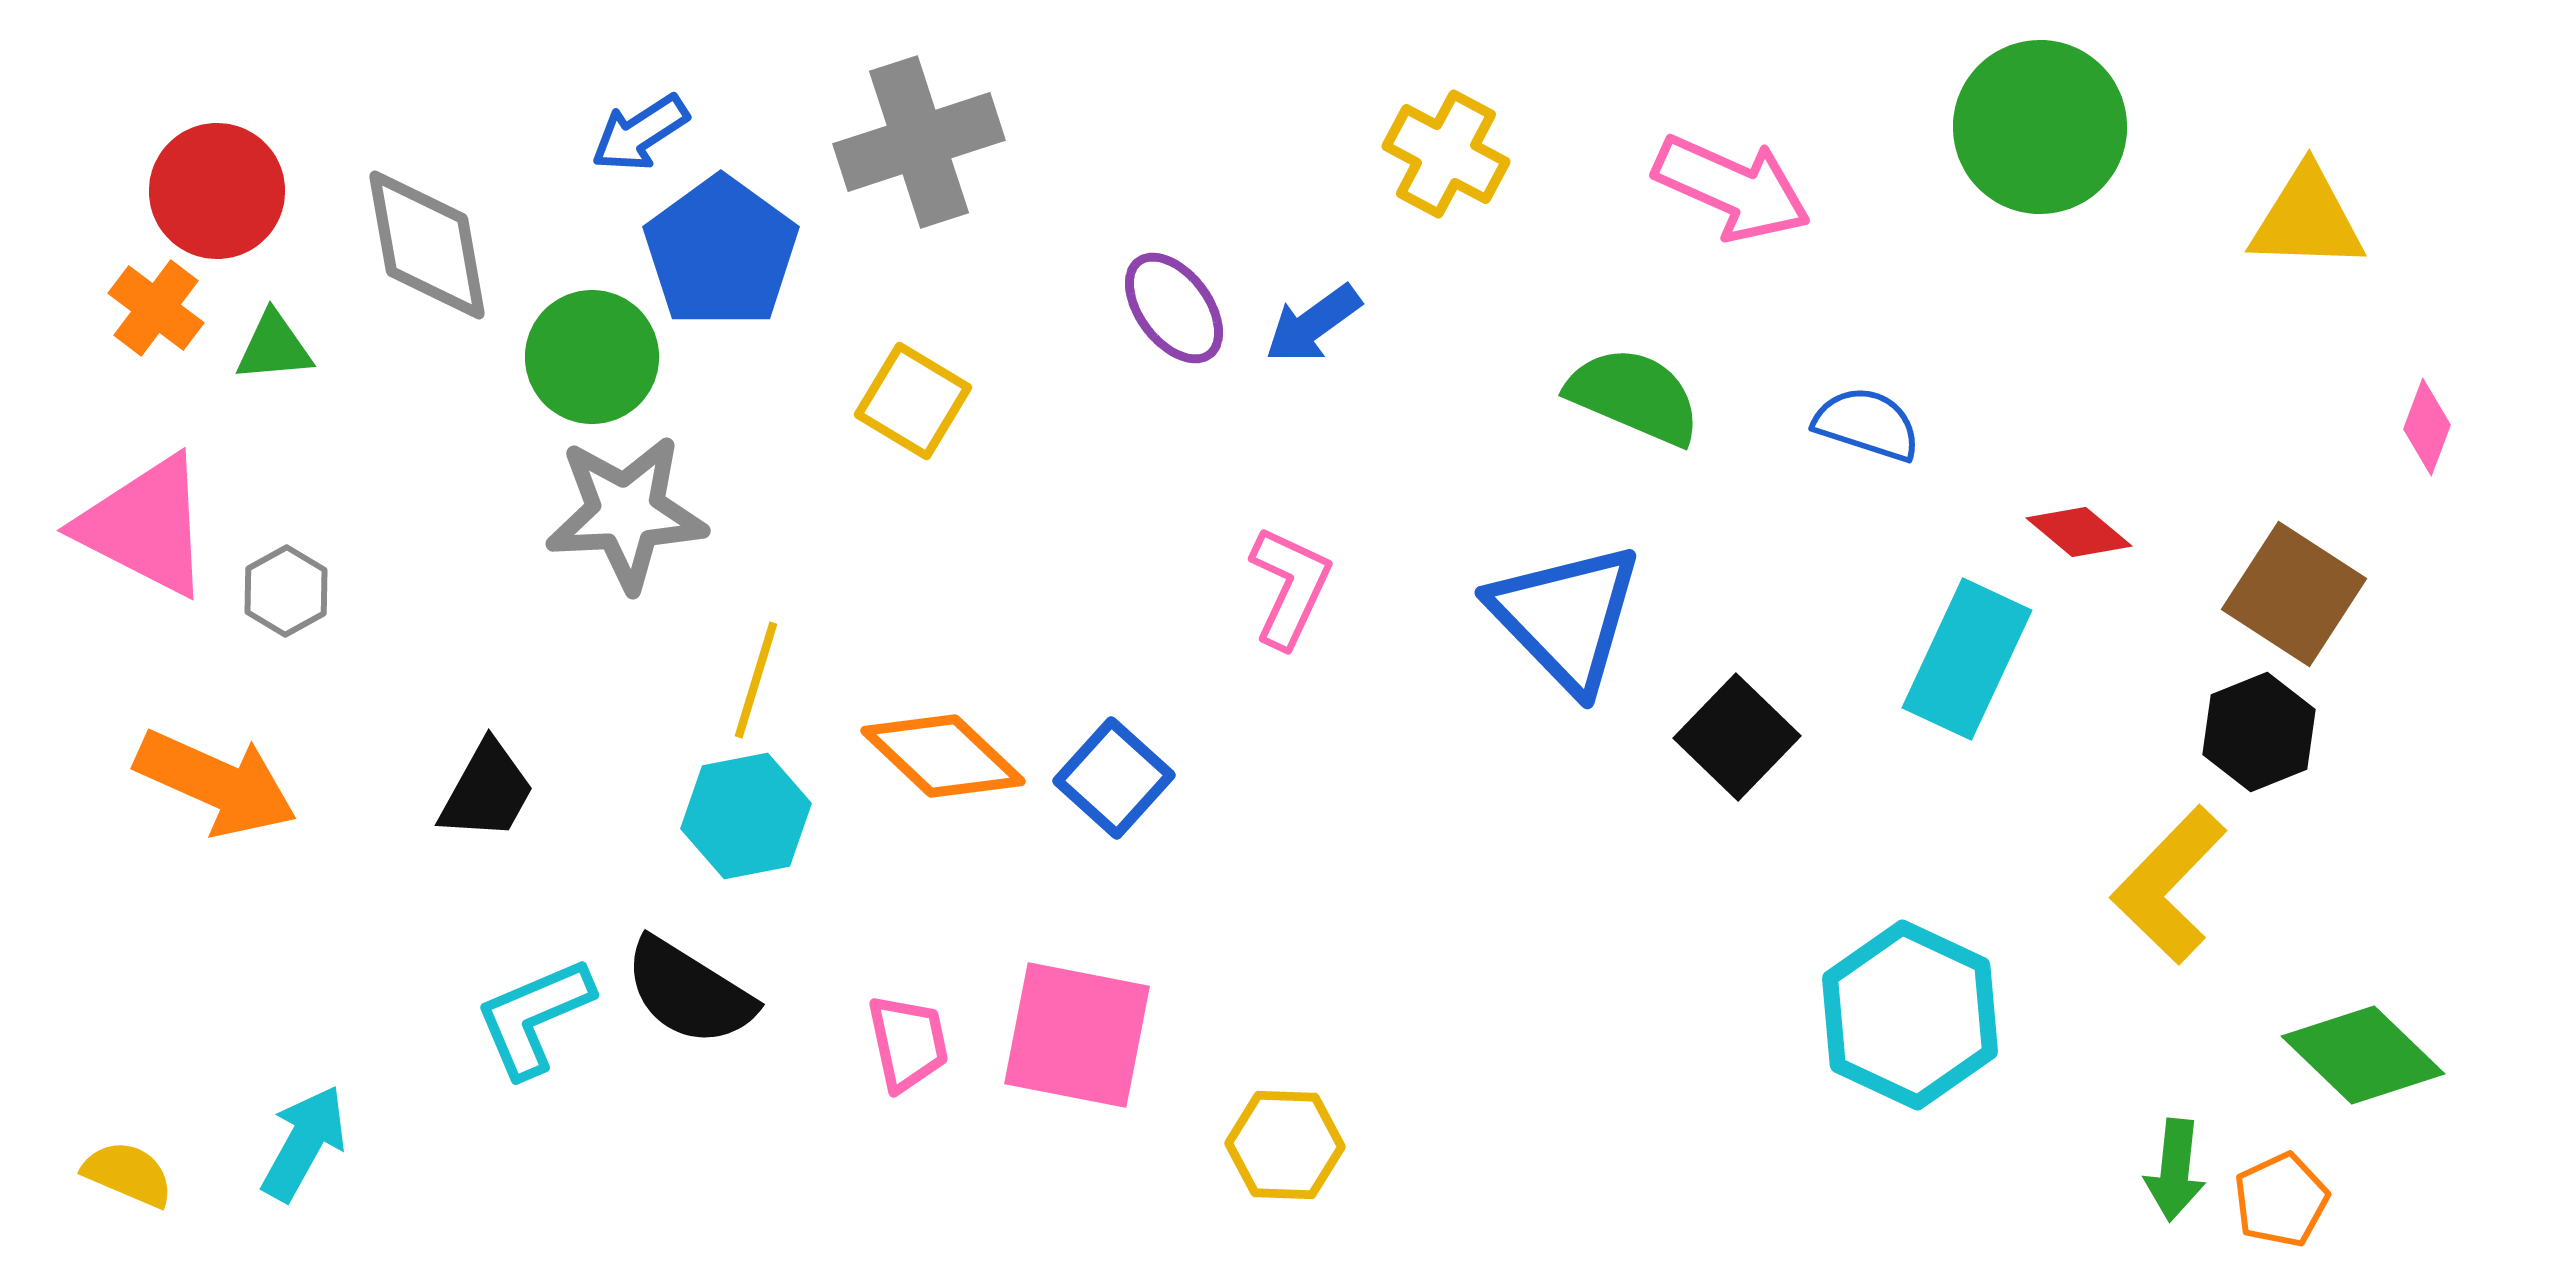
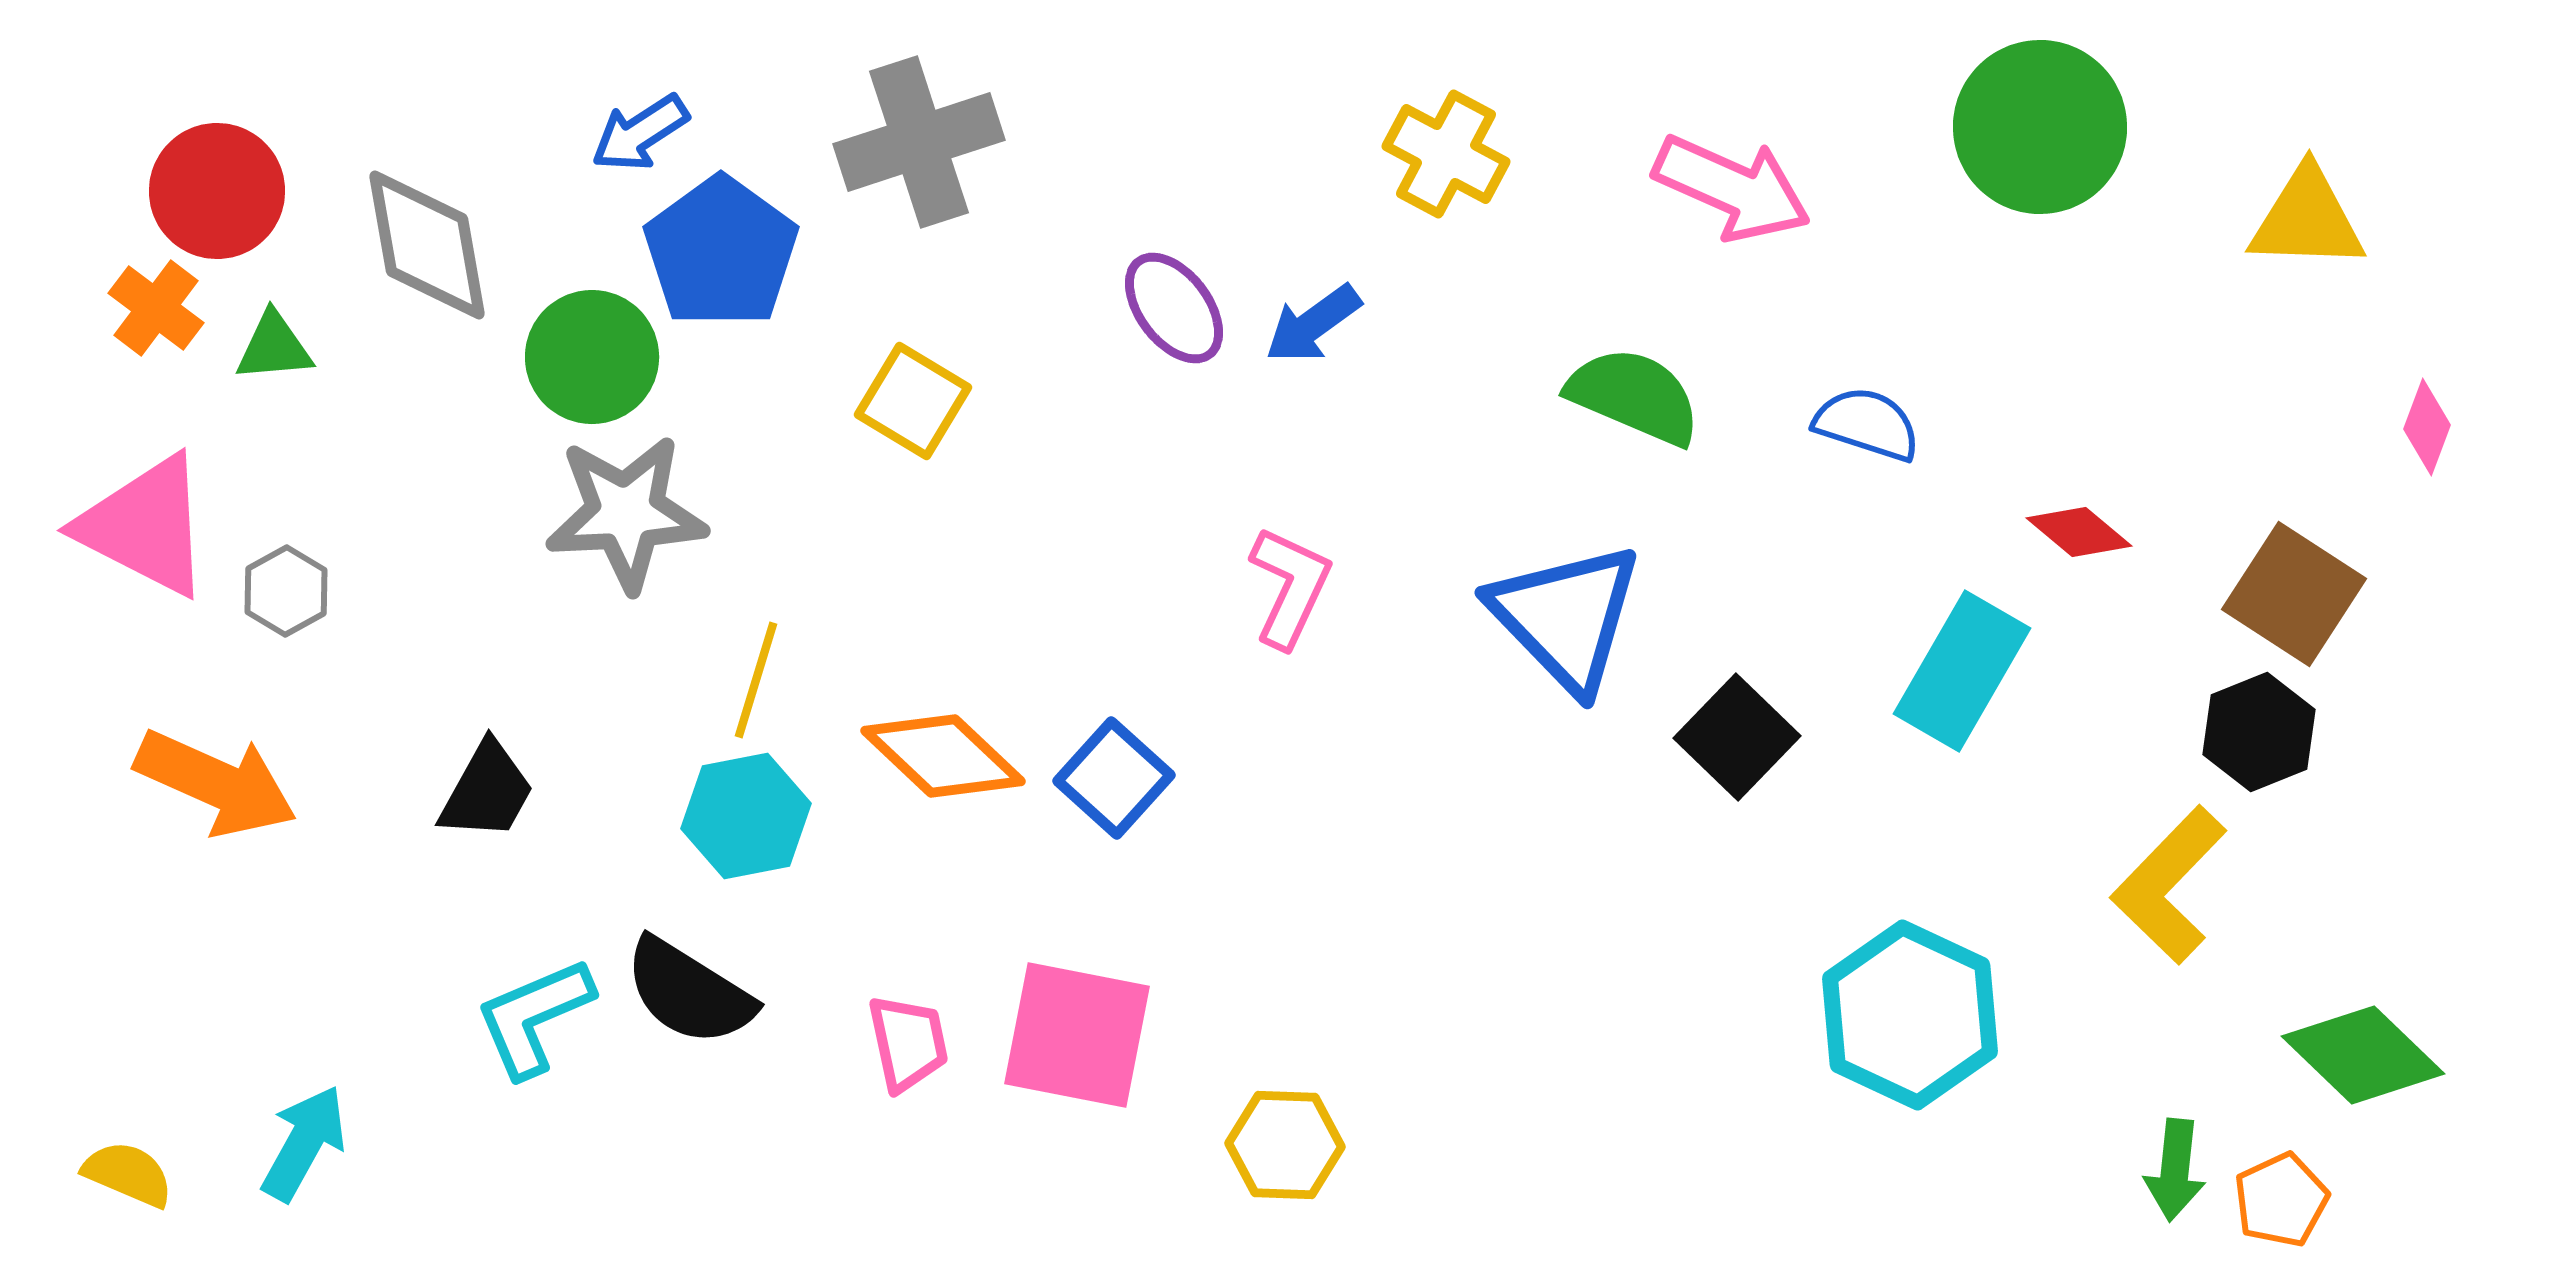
cyan rectangle at (1967, 659): moved 5 px left, 12 px down; rotated 5 degrees clockwise
